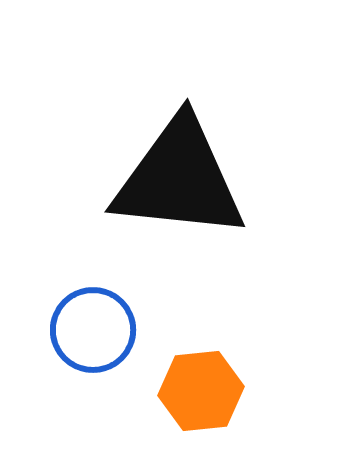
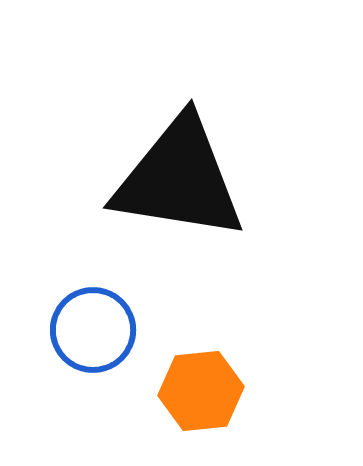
black triangle: rotated 3 degrees clockwise
